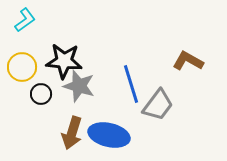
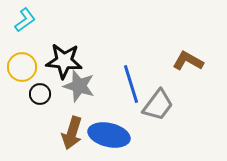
black circle: moved 1 px left
